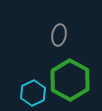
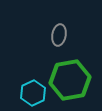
green hexagon: rotated 21 degrees clockwise
